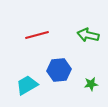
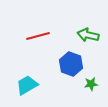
red line: moved 1 px right, 1 px down
blue hexagon: moved 12 px right, 6 px up; rotated 25 degrees clockwise
